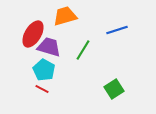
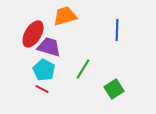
blue line: rotated 70 degrees counterclockwise
green line: moved 19 px down
